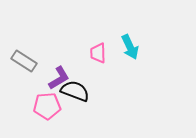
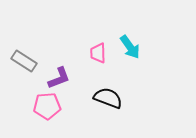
cyan arrow: rotated 10 degrees counterclockwise
purple L-shape: rotated 10 degrees clockwise
black semicircle: moved 33 px right, 7 px down
